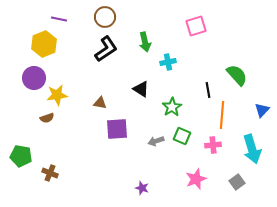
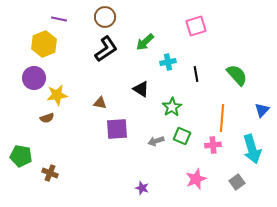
green arrow: rotated 60 degrees clockwise
black line: moved 12 px left, 16 px up
orange line: moved 3 px down
